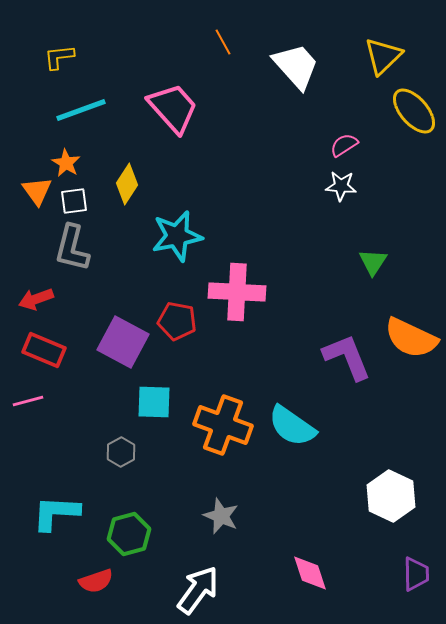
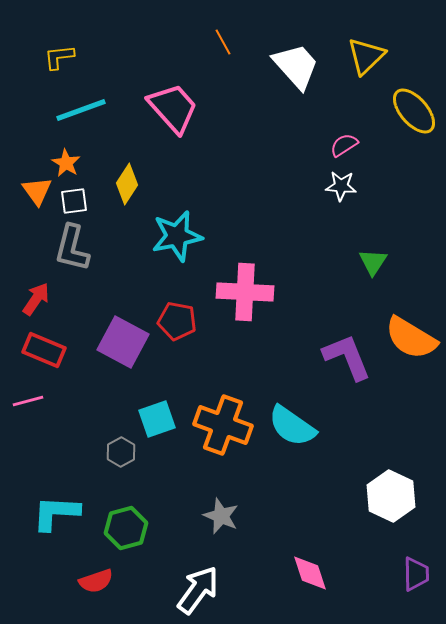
yellow triangle: moved 17 px left
pink cross: moved 8 px right
red arrow: rotated 144 degrees clockwise
orange semicircle: rotated 6 degrees clockwise
cyan square: moved 3 px right, 17 px down; rotated 21 degrees counterclockwise
green hexagon: moved 3 px left, 6 px up
